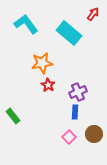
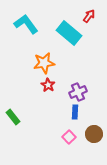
red arrow: moved 4 px left, 2 px down
orange star: moved 2 px right
green rectangle: moved 1 px down
